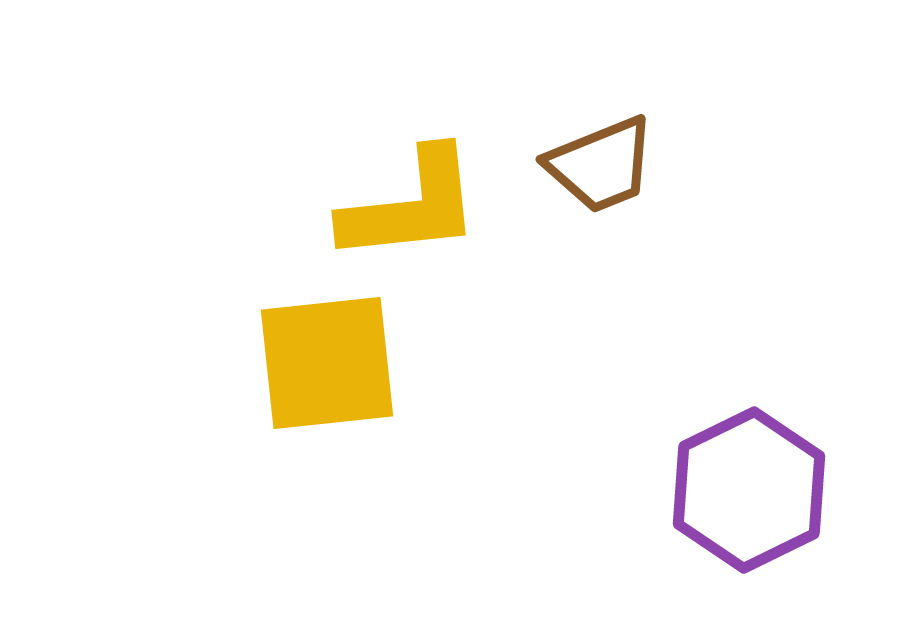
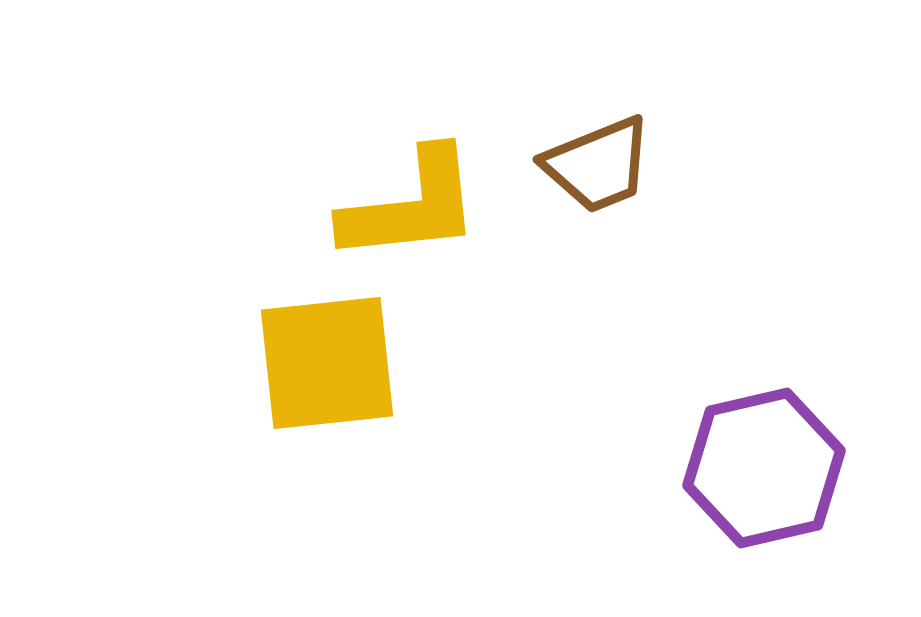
brown trapezoid: moved 3 px left
purple hexagon: moved 15 px right, 22 px up; rotated 13 degrees clockwise
